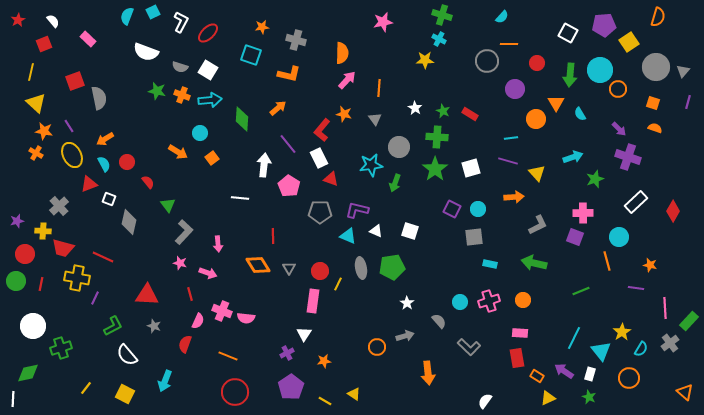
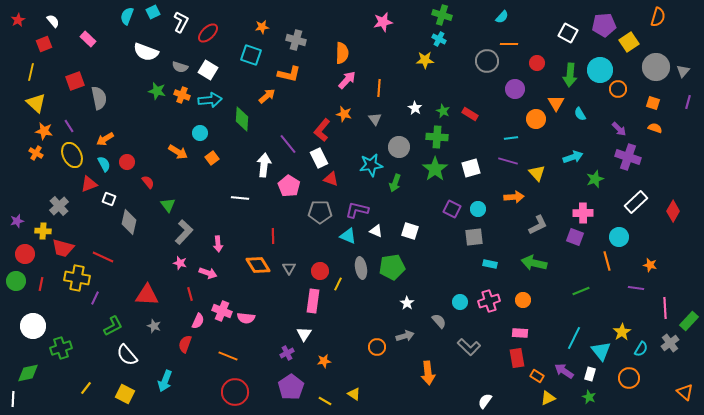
orange arrow at (278, 108): moved 11 px left, 12 px up
